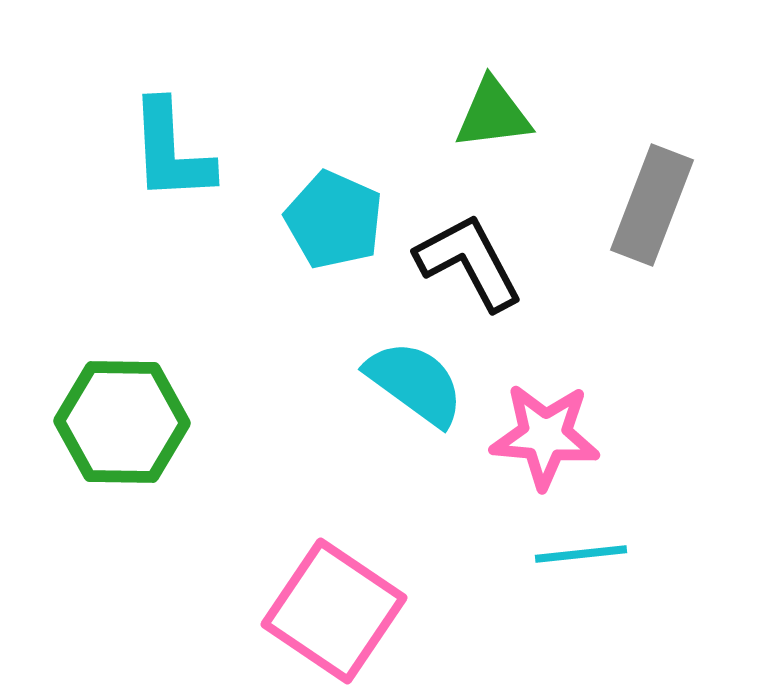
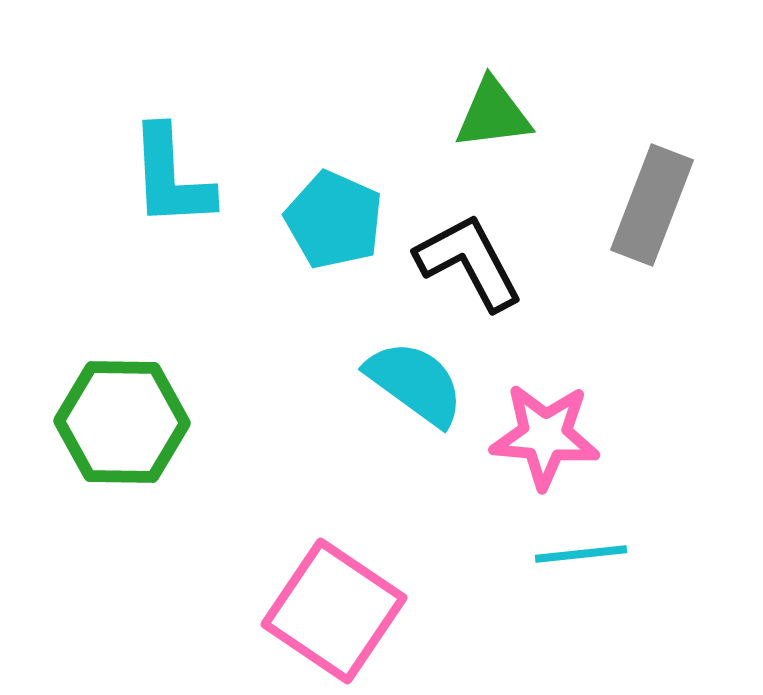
cyan L-shape: moved 26 px down
